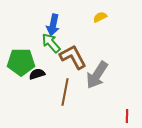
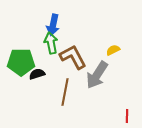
yellow semicircle: moved 13 px right, 33 px down
green arrow: rotated 30 degrees clockwise
